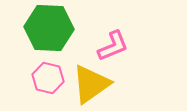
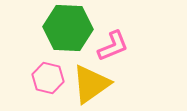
green hexagon: moved 19 px right
